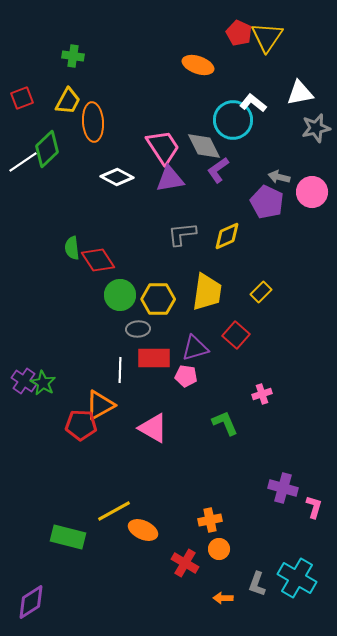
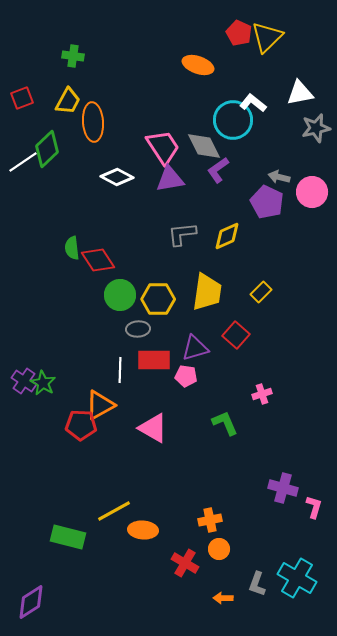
yellow triangle at (267, 37): rotated 12 degrees clockwise
red rectangle at (154, 358): moved 2 px down
orange ellipse at (143, 530): rotated 20 degrees counterclockwise
